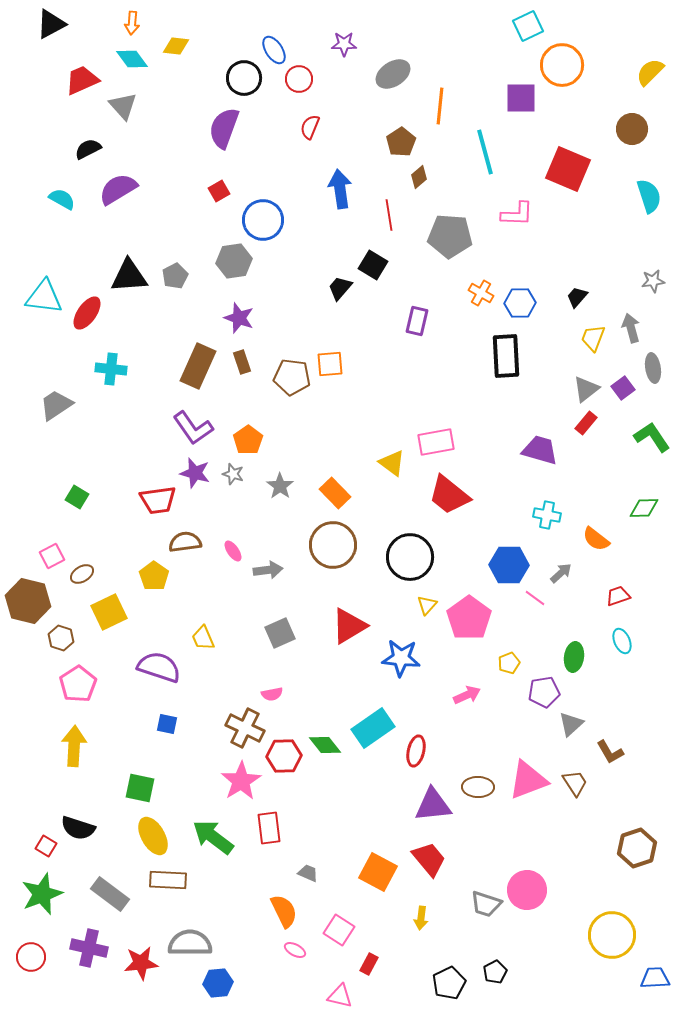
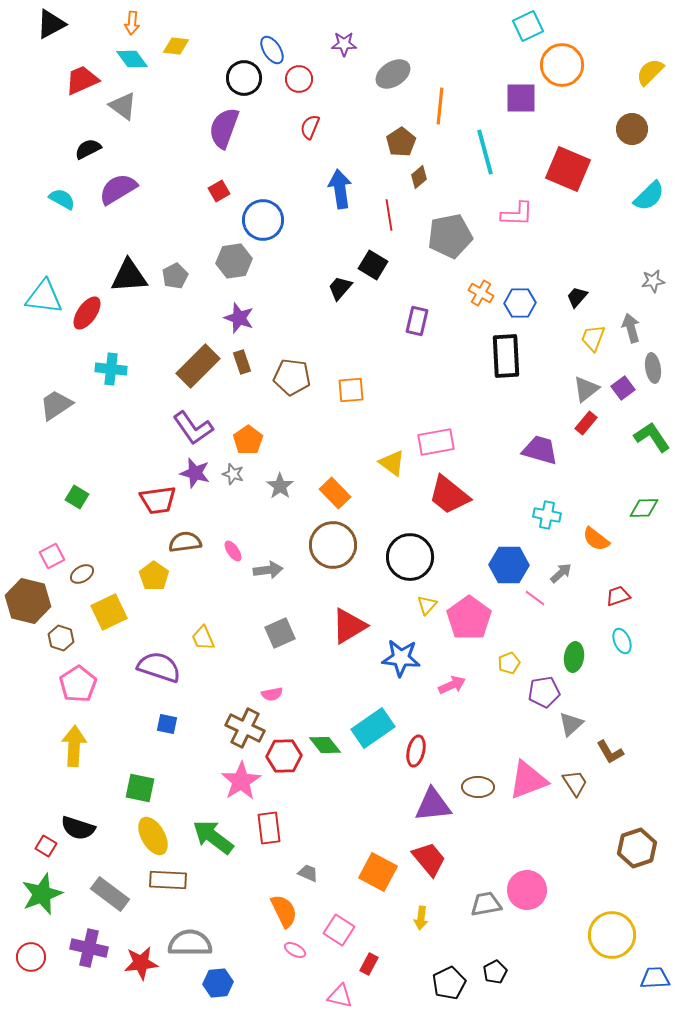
blue ellipse at (274, 50): moved 2 px left
gray triangle at (123, 106): rotated 12 degrees counterclockwise
cyan semicircle at (649, 196): rotated 64 degrees clockwise
gray pentagon at (450, 236): rotated 15 degrees counterclockwise
orange square at (330, 364): moved 21 px right, 26 px down
brown rectangle at (198, 366): rotated 21 degrees clockwise
pink arrow at (467, 695): moved 15 px left, 10 px up
gray trapezoid at (486, 904): rotated 152 degrees clockwise
